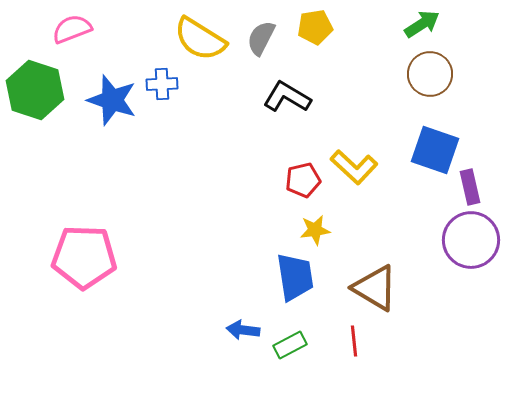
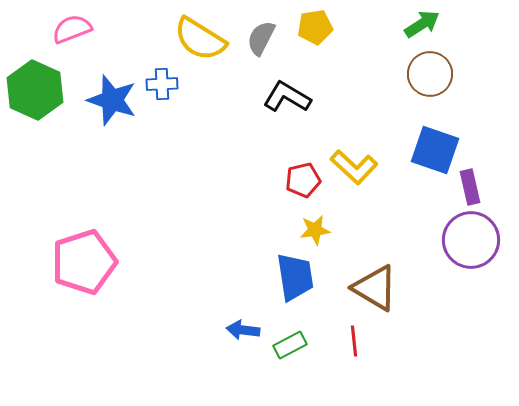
green hexagon: rotated 6 degrees clockwise
pink pentagon: moved 5 px down; rotated 20 degrees counterclockwise
